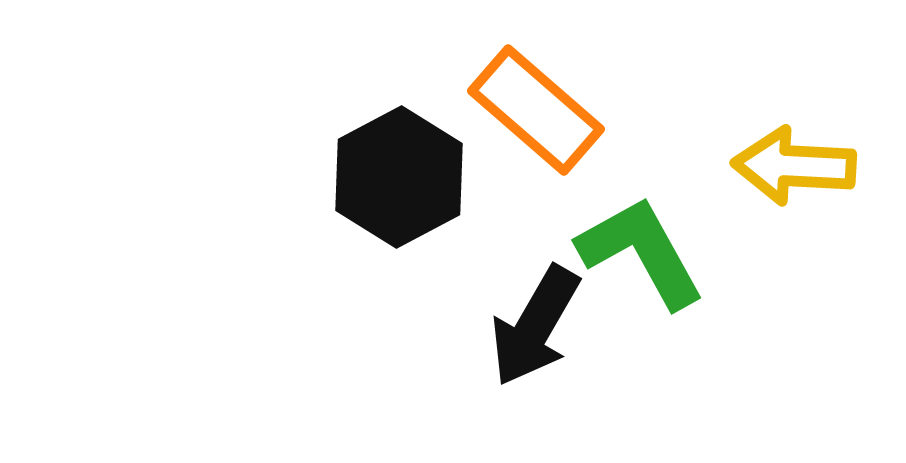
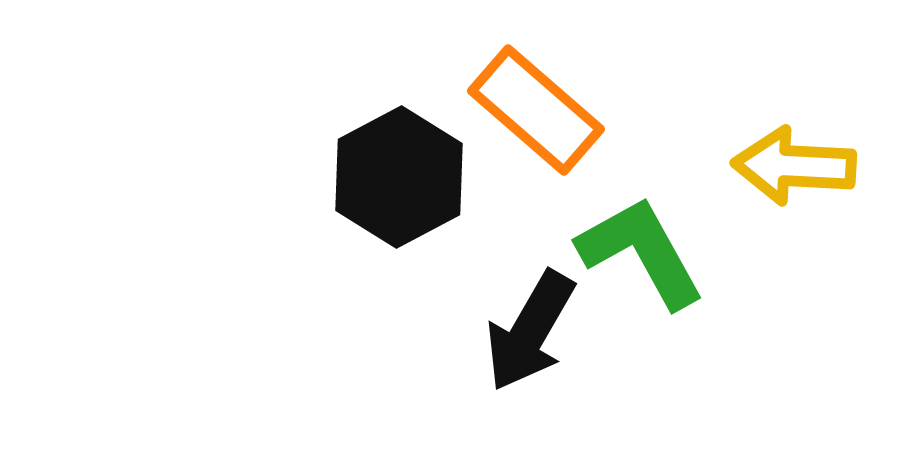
black arrow: moved 5 px left, 5 px down
